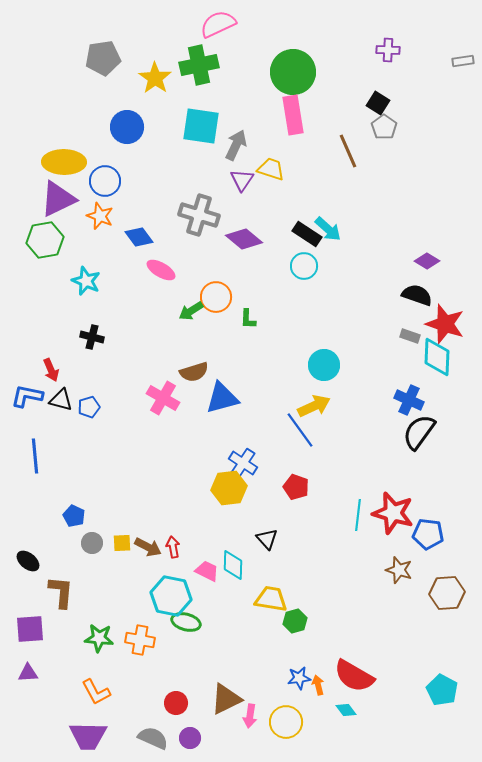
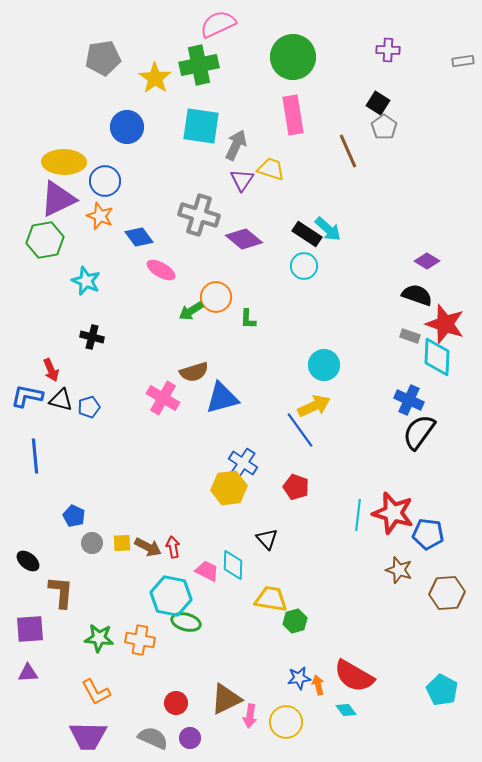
green circle at (293, 72): moved 15 px up
